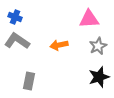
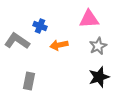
blue cross: moved 25 px right, 9 px down
